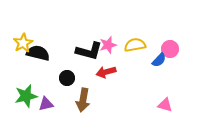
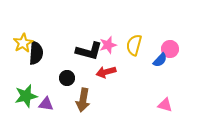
yellow semicircle: moved 1 px left; rotated 65 degrees counterclockwise
black semicircle: moved 2 px left; rotated 80 degrees clockwise
blue semicircle: moved 1 px right
purple triangle: rotated 21 degrees clockwise
